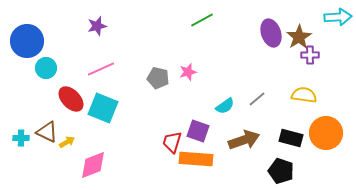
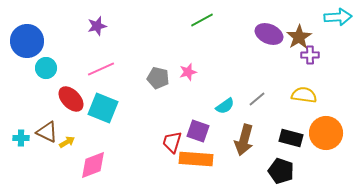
purple ellipse: moved 2 px left, 1 px down; rotated 48 degrees counterclockwise
brown arrow: rotated 124 degrees clockwise
